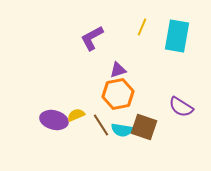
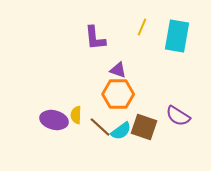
purple L-shape: moved 3 px right; rotated 68 degrees counterclockwise
purple triangle: rotated 36 degrees clockwise
orange hexagon: rotated 12 degrees clockwise
purple semicircle: moved 3 px left, 9 px down
yellow semicircle: rotated 66 degrees counterclockwise
brown line: moved 1 px left, 2 px down; rotated 15 degrees counterclockwise
cyan semicircle: moved 1 px left, 1 px down; rotated 45 degrees counterclockwise
